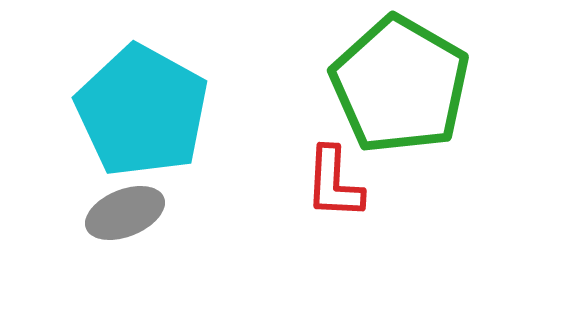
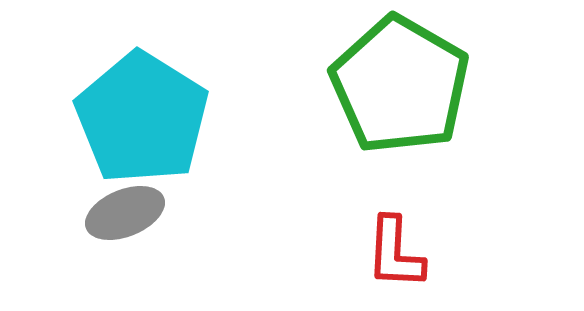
cyan pentagon: moved 7 px down; rotated 3 degrees clockwise
red L-shape: moved 61 px right, 70 px down
